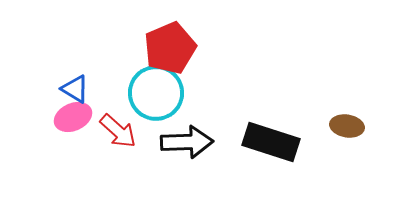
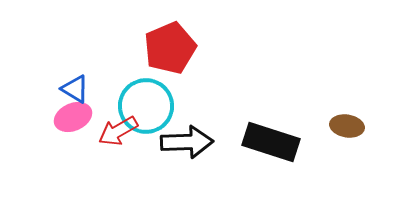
cyan circle: moved 10 px left, 13 px down
red arrow: rotated 108 degrees clockwise
